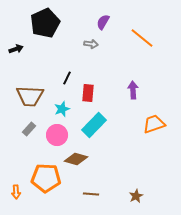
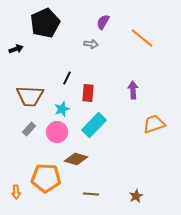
pink circle: moved 3 px up
